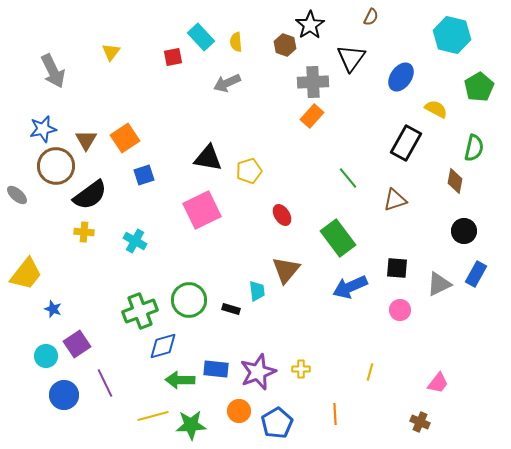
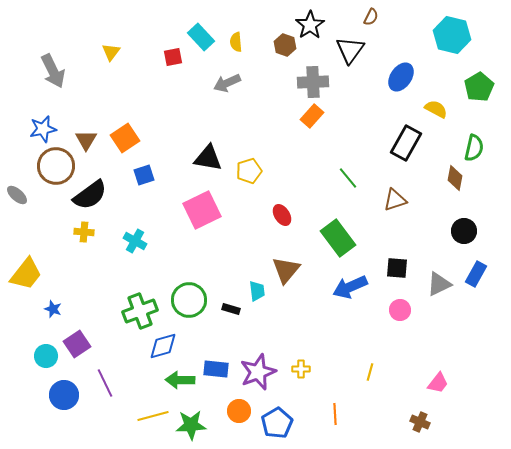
black triangle at (351, 58): moved 1 px left, 8 px up
brown diamond at (455, 181): moved 3 px up
